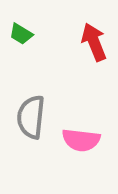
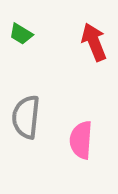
gray semicircle: moved 5 px left
pink semicircle: rotated 87 degrees clockwise
